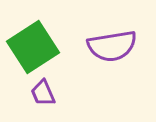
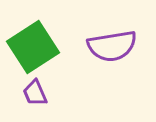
purple trapezoid: moved 8 px left
